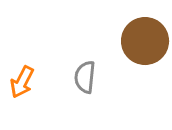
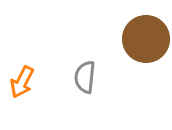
brown circle: moved 1 px right, 2 px up
